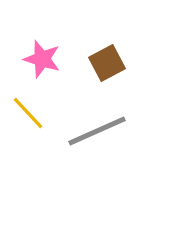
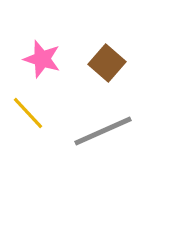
brown square: rotated 21 degrees counterclockwise
gray line: moved 6 px right
